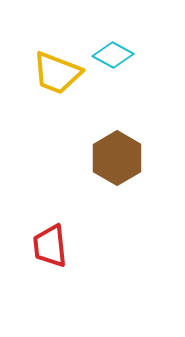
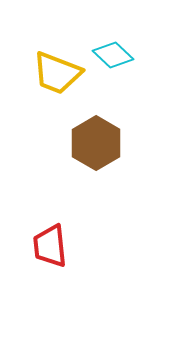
cyan diamond: rotated 15 degrees clockwise
brown hexagon: moved 21 px left, 15 px up
